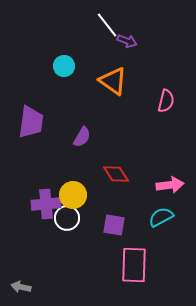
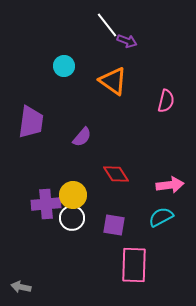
purple semicircle: rotated 10 degrees clockwise
white circle: moved 5 px right
